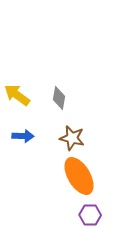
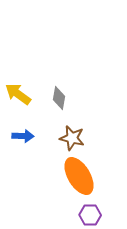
yellow arrow: moved 1 px right, 1 px up
